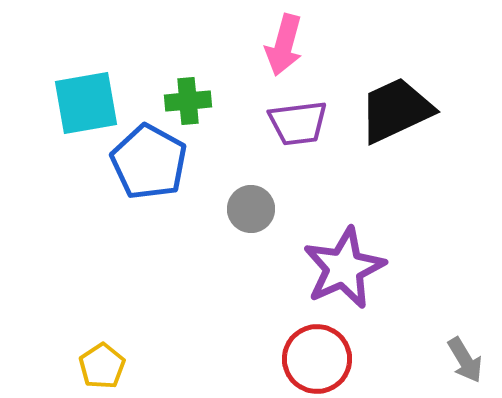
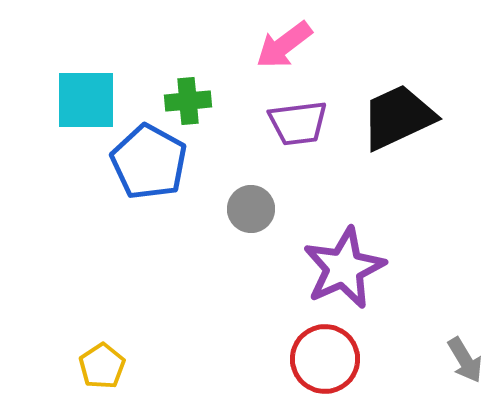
pink arrow: rotated 38 degrees clockwise
cyan square: moved 3 px up; rotated 10 degrees clockwise
black trapezoid: moved 2 px right, 7 px down
red circle: moved 8 px right
